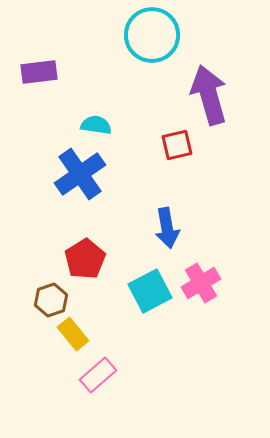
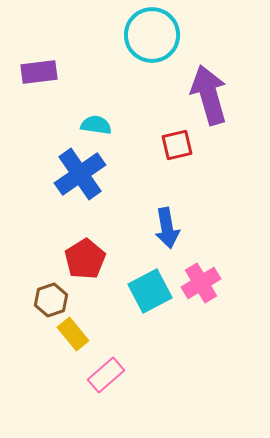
pink rectangle: moved 8 px right
